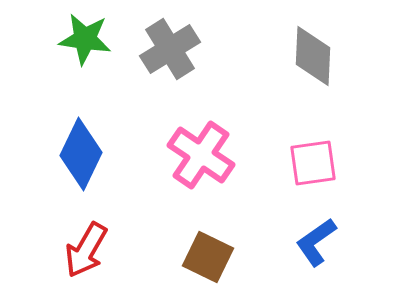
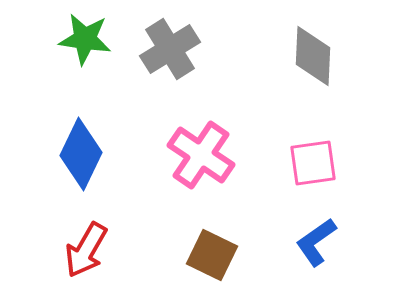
brown square: moved 4 px right, 2 px up
